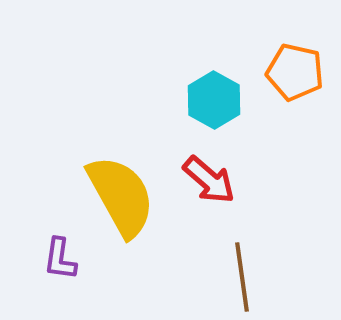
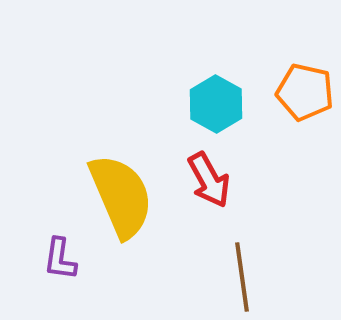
orange pentagon: moved 10 px right, 20 px down
cyan hexagon: moved 2 px right, 4 px down
red arrow: rotated 20 degrees clockwise
yellow semicircle: rotated 6 degrees clockwise
